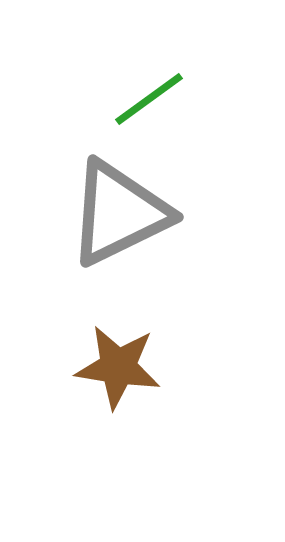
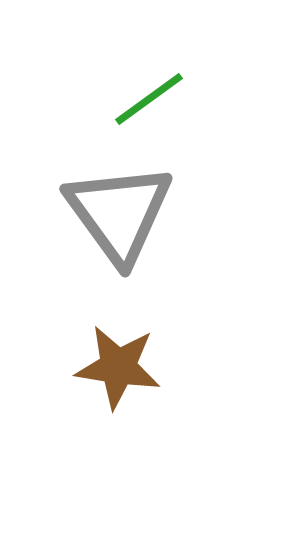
gray triangle: rotated 40 degrees counterclockwise
